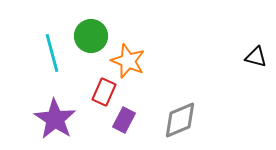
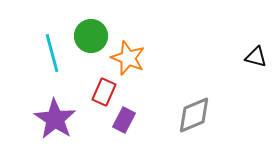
orange star: moved 3 px up
gray diamond: moved 14 px right, 5 px up
